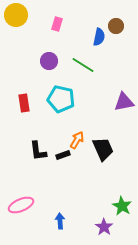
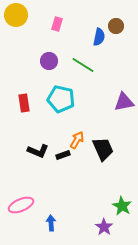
black L-shape: rotated 60 degrees counterclockwise
blue arrow: moved 9 px left, 2 px down
